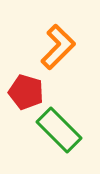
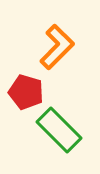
orange L-shape: moved 1 px left
